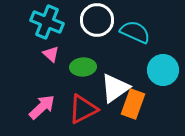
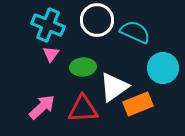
cyan cross: moved 1 px right, 3 px down
pink triangle: rotated 24 degrees clockwise
cyan circle: moved 2 px up
white triangle: moved 1 px left, 1 px up
orange rectangle: moved 5 px right; rotated 48 degrees clockwise
red triangle: rotated 24 degrees clockwise
